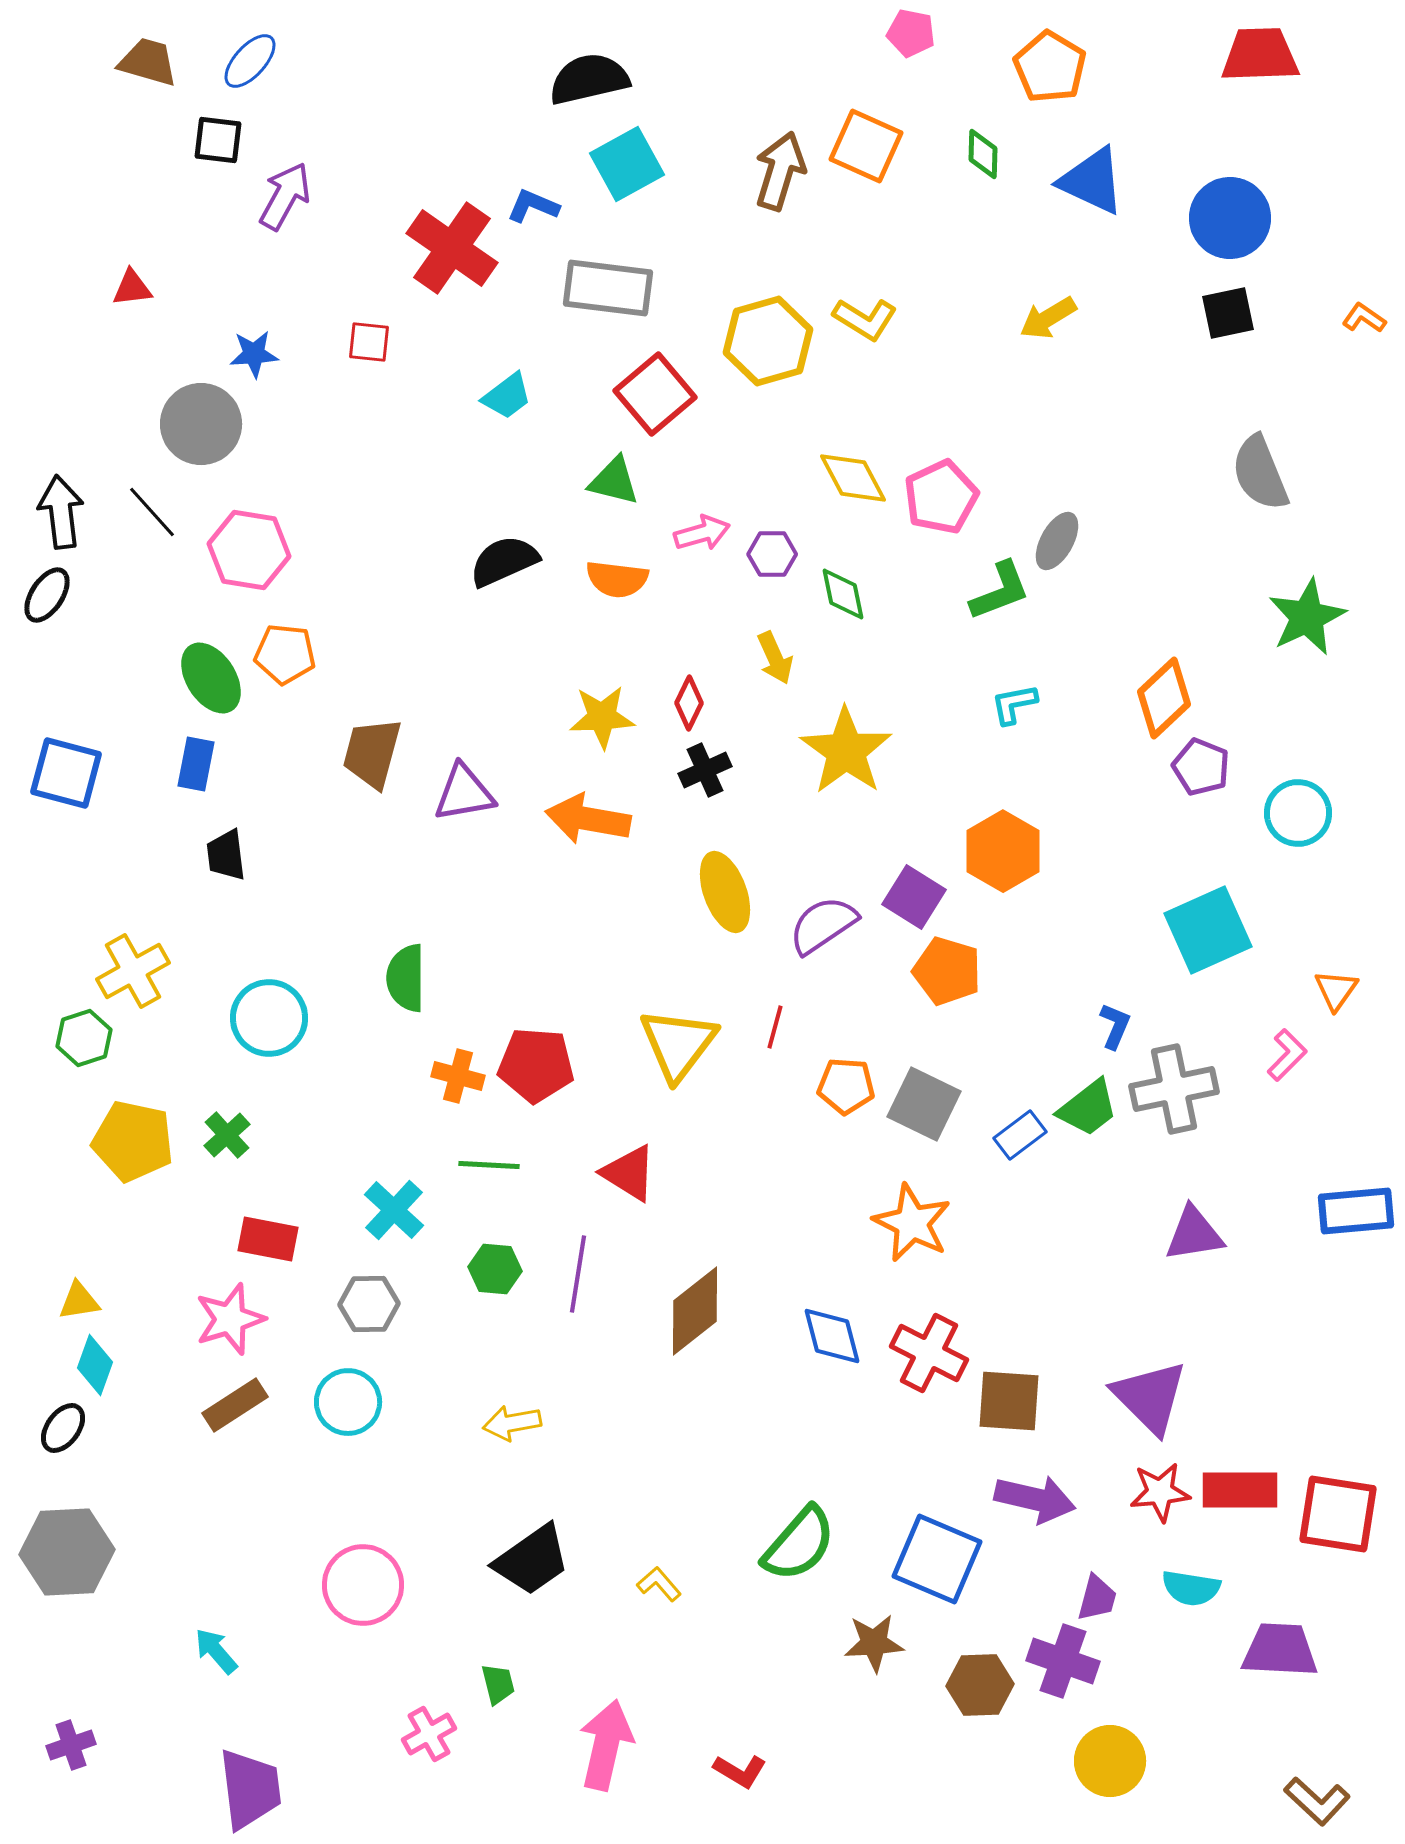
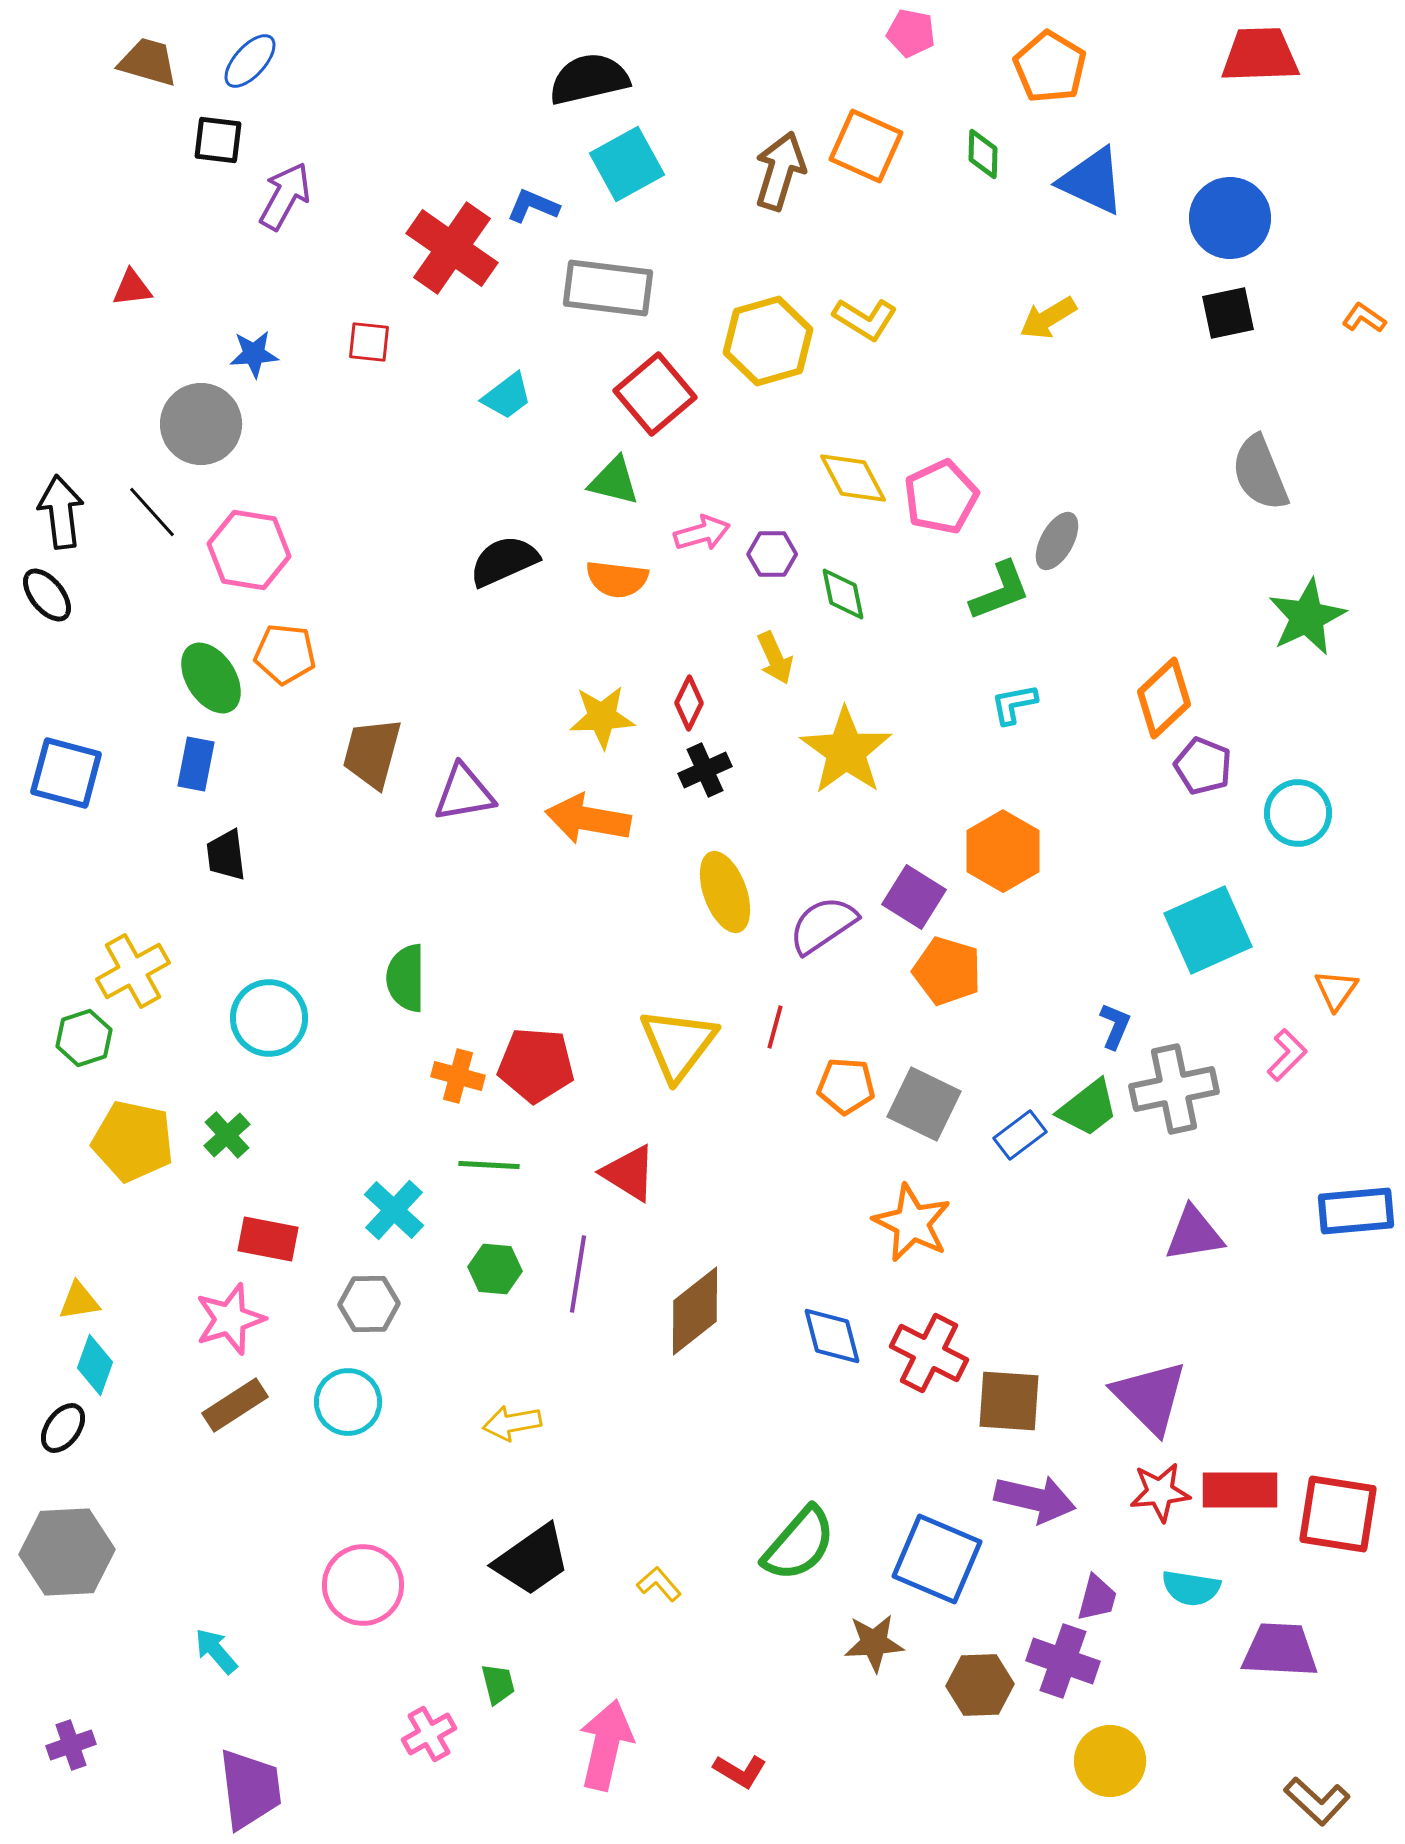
black ellipse at (47, 595): rotated 72 degrees counterclockwise
purple pentagon at (1201, 767): moved 2 px right, 1 px up
